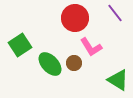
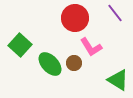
green square: rotated 15 degrees counterclockwise
